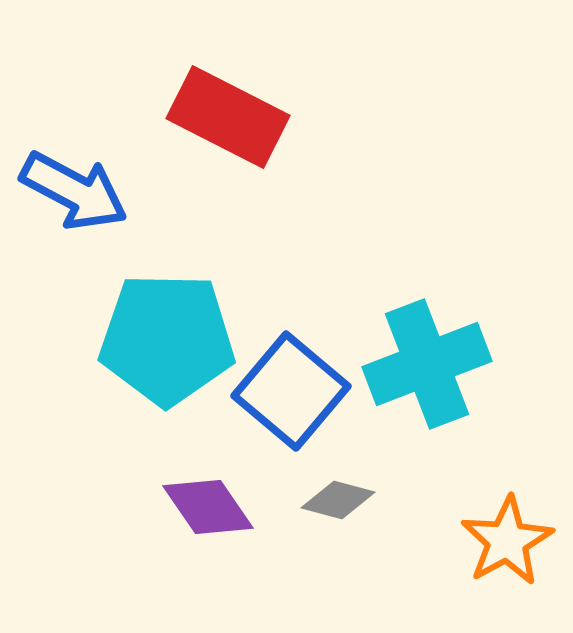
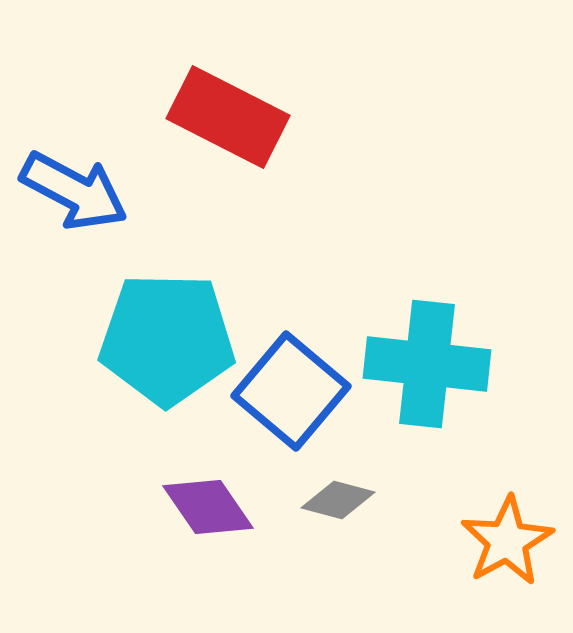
cyan cross: rotated 27 degrees clockwise
